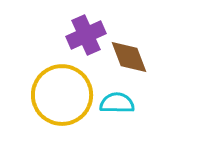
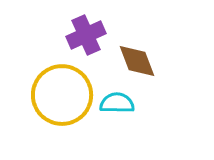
brown diamond: moved 8 px right, 4 px down
